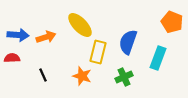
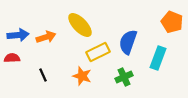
blue arrow: rotated 10 degrees counterclockwise
yellow rectangle: rotated 50 degrees clockwise
